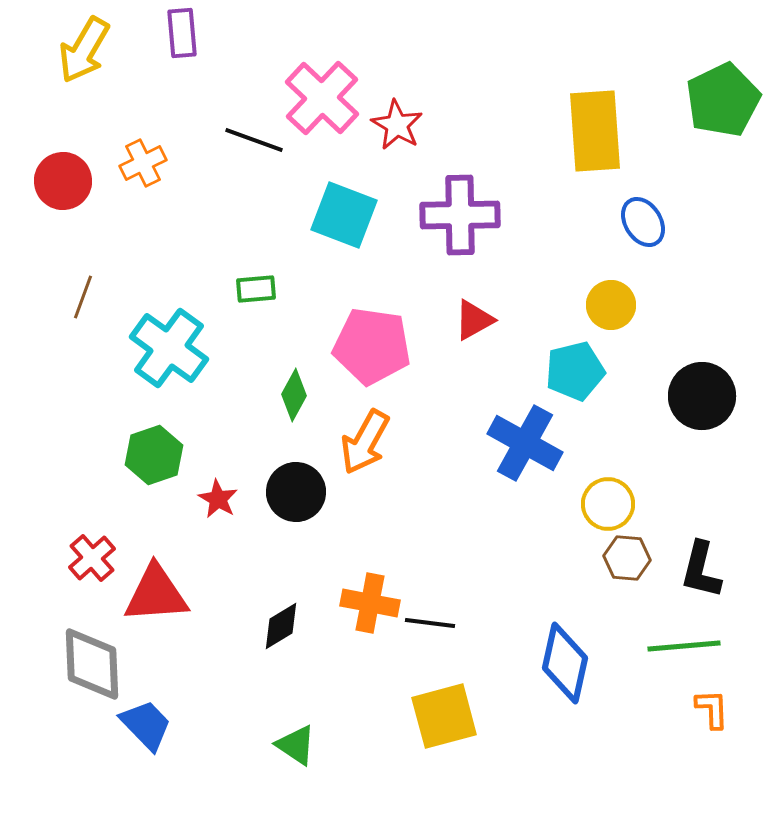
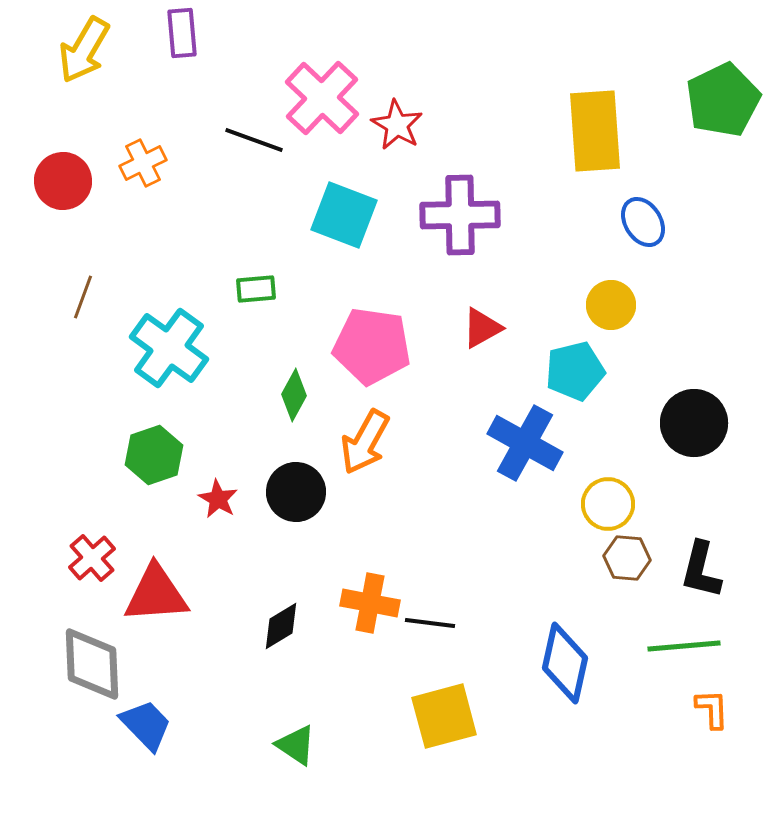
red triangle at (474, 320): moved 8 px right, 8 px down
black circle at (702, 396): moved 8 px left, 27 px down
